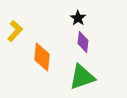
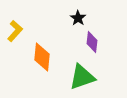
purple diamond: moved 9 px right
